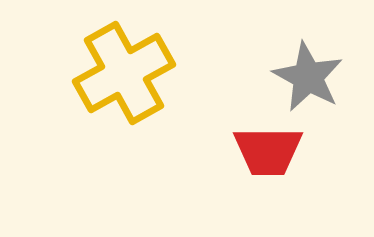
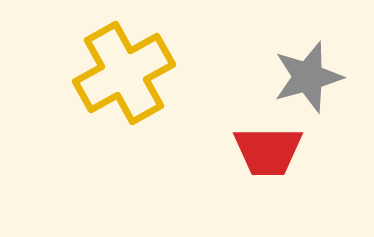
gray star: rotated 28 degrees clockwise
